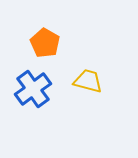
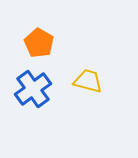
orange pentagon: moved 6 px left
